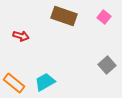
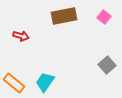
brown rectangle: rotated 30 degrees counterclockwise
cyan trapezoid: rotated 25 degrees counterclockwise
